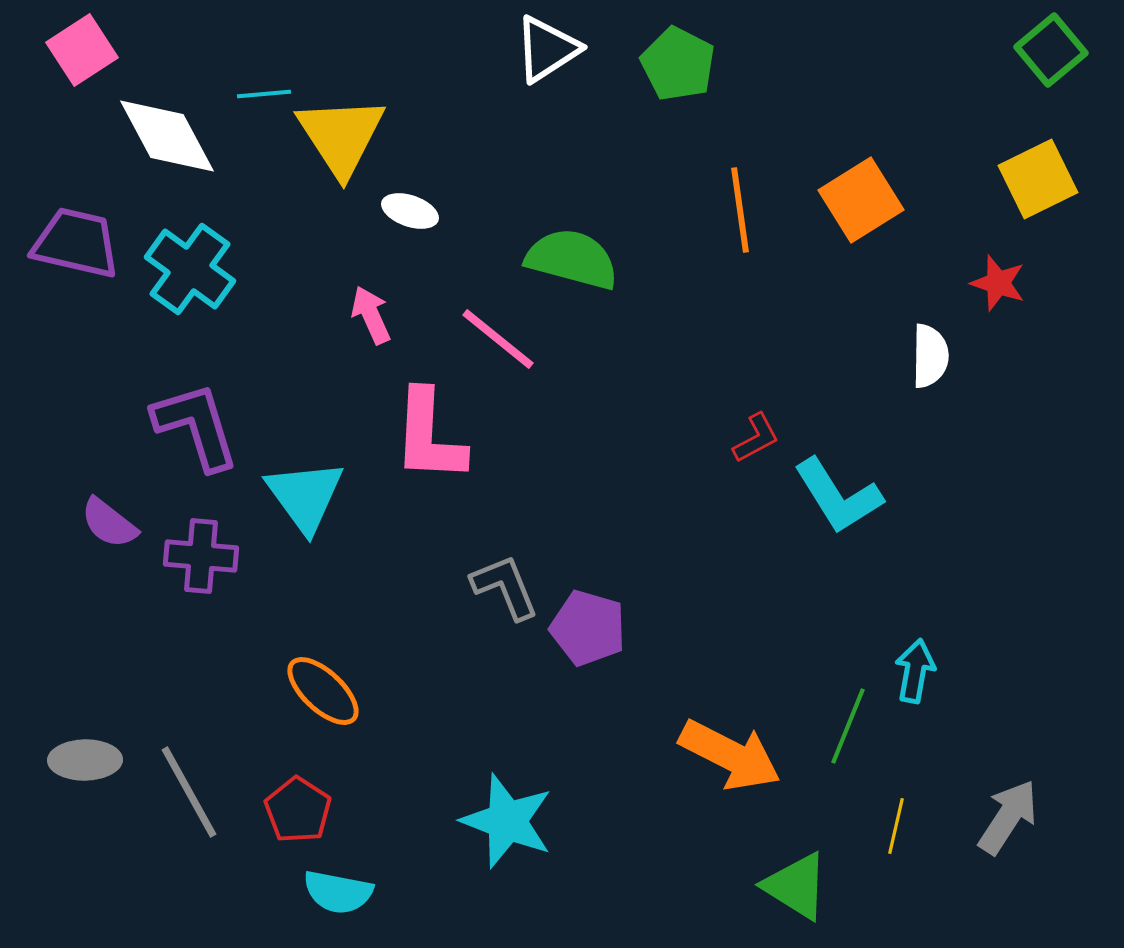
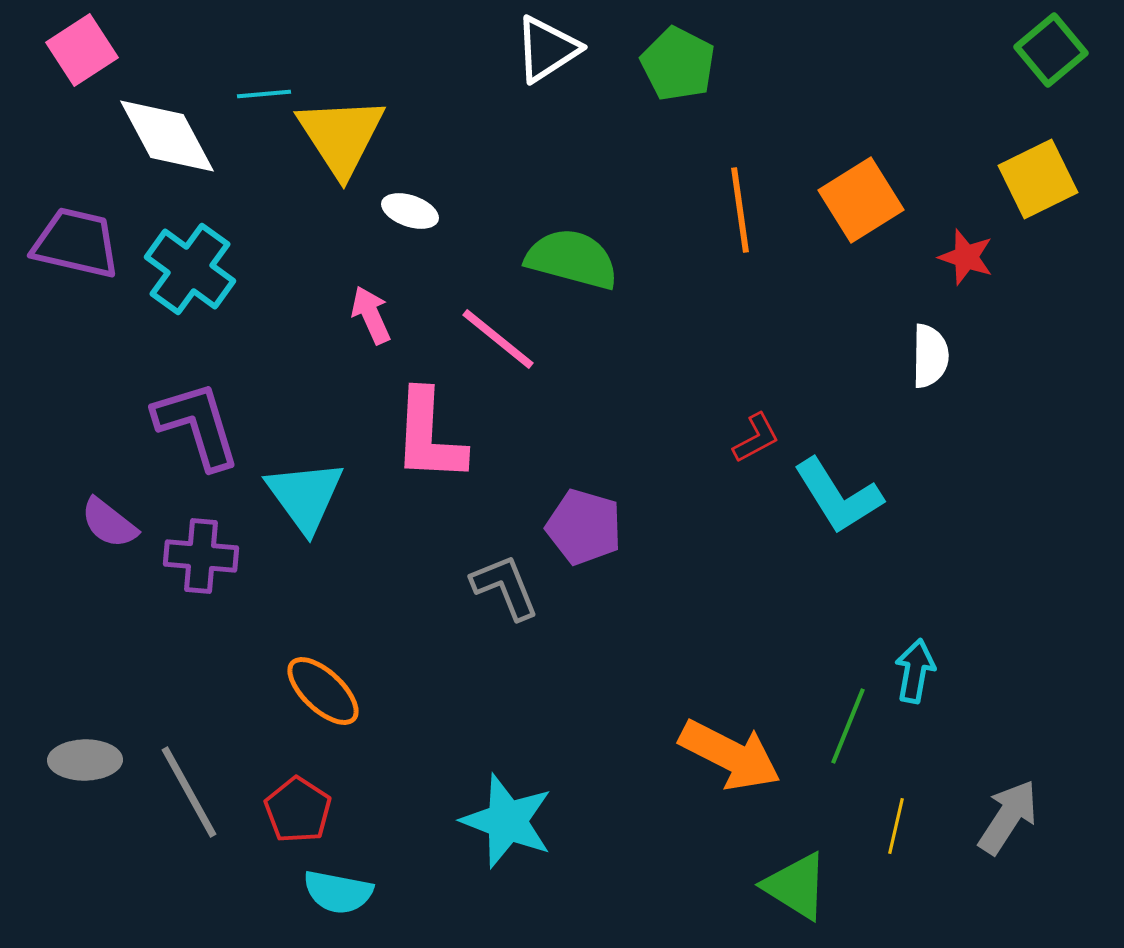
red star: moved 32 px left, 26 px up
purple L-shape: moved 1 px right, 1 px up
purple pentagon: moved 4 px left, 101 px up
